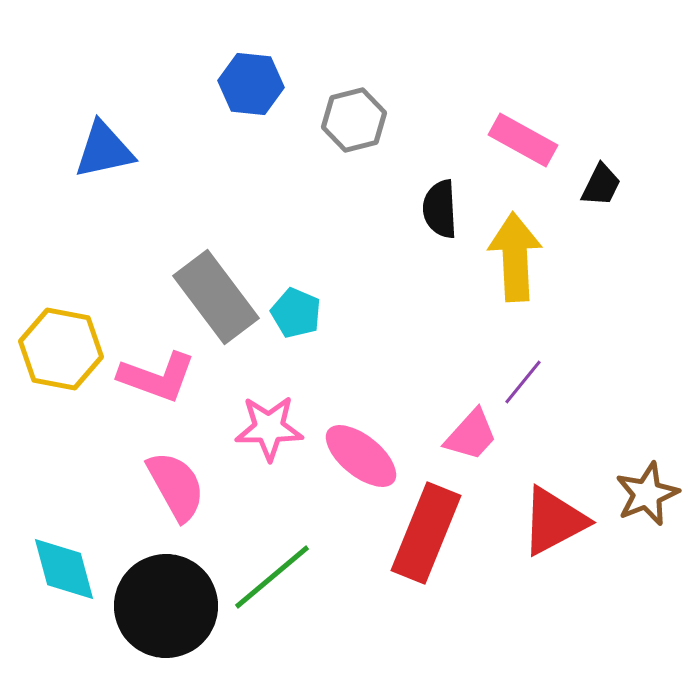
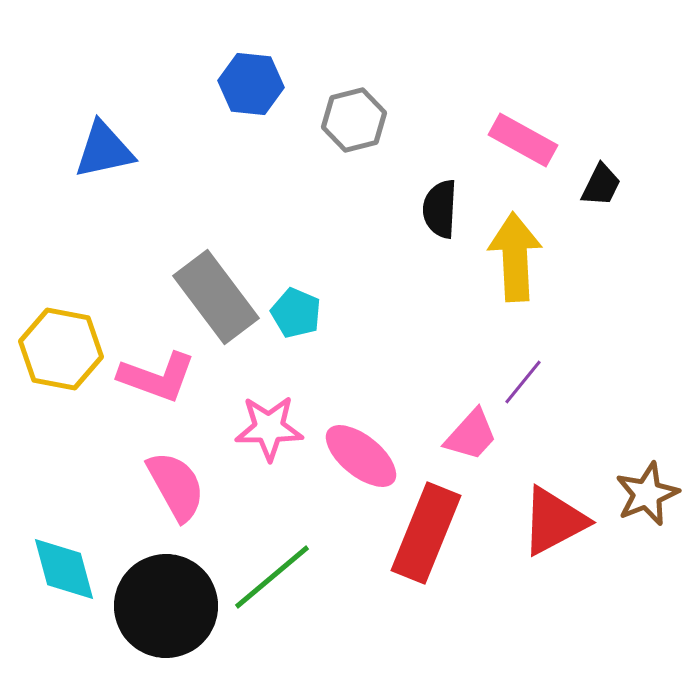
black semicircle: rotated 6 degrees clockwise
